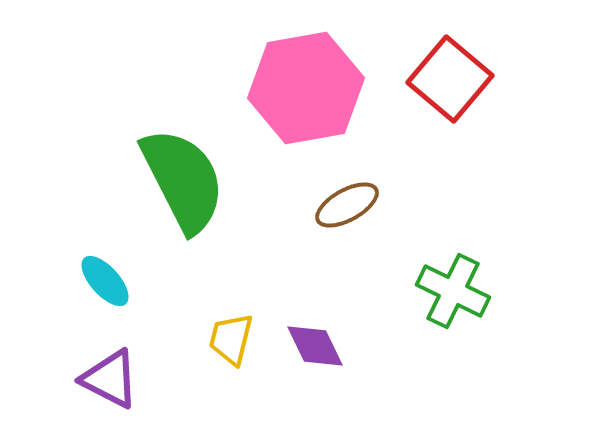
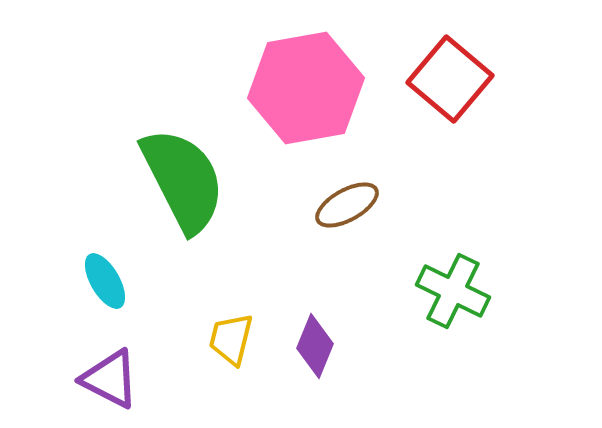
cyan ellipse: rotated 12 degrees clockwise
purple diamond: rotated 48 degrees clockwise
